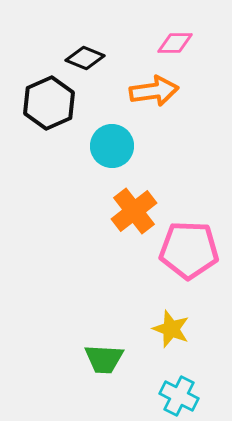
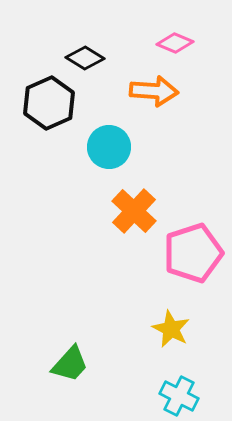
pink diamond: rotated 24 degrees clockwise
black diamond: rotated 9 degrees clockwise
orange arrow: rotated 12 degrees clockwise
cyan circle: moved 3 px left, 1 px down
orange cross: rotated 9 degrees counterclockwise
pink pentagon: moved 4 px right, 3 px down; rotated 20 degrees counterclockwise
yellow star: rotated 6 degrees clockwise
green trapezoid: moved 34 px left, 5 px down; rotated 51 degrees counterclockwise
